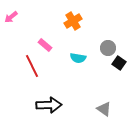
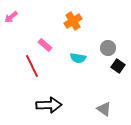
black square: moved 1 px left, 3 px down
